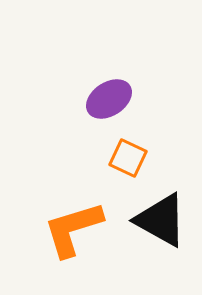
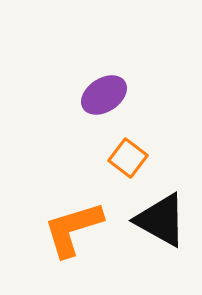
purple ellipse: moved 5 px left, 4 px up
orange square: rotated 12 degrees clockwise
